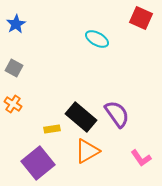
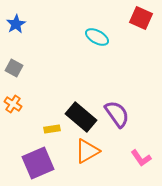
cyan ellipse: moved 2 px up
purple square: rotated 16 degrees clockwise
